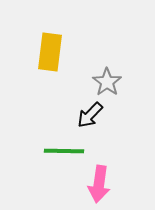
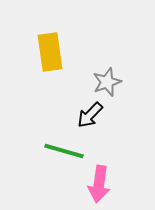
yellow rectangle: rotated 15 degrees counterclockwise
gray star: rotated 16 degrees clockwise
green line: rotated 15 degrees clockwise
